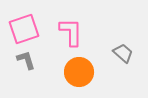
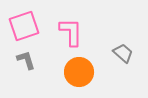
pink square: moved 3 px up
